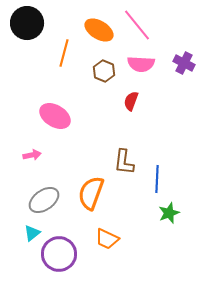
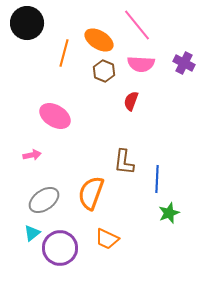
orange ellipse: moved 10 px down
purple circle: moved 1 px right, 6 px up
